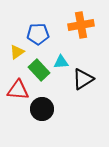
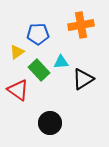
red triangle: rotated 30 degrees clockwise
black circle: moved 8 px right, 14 px down
